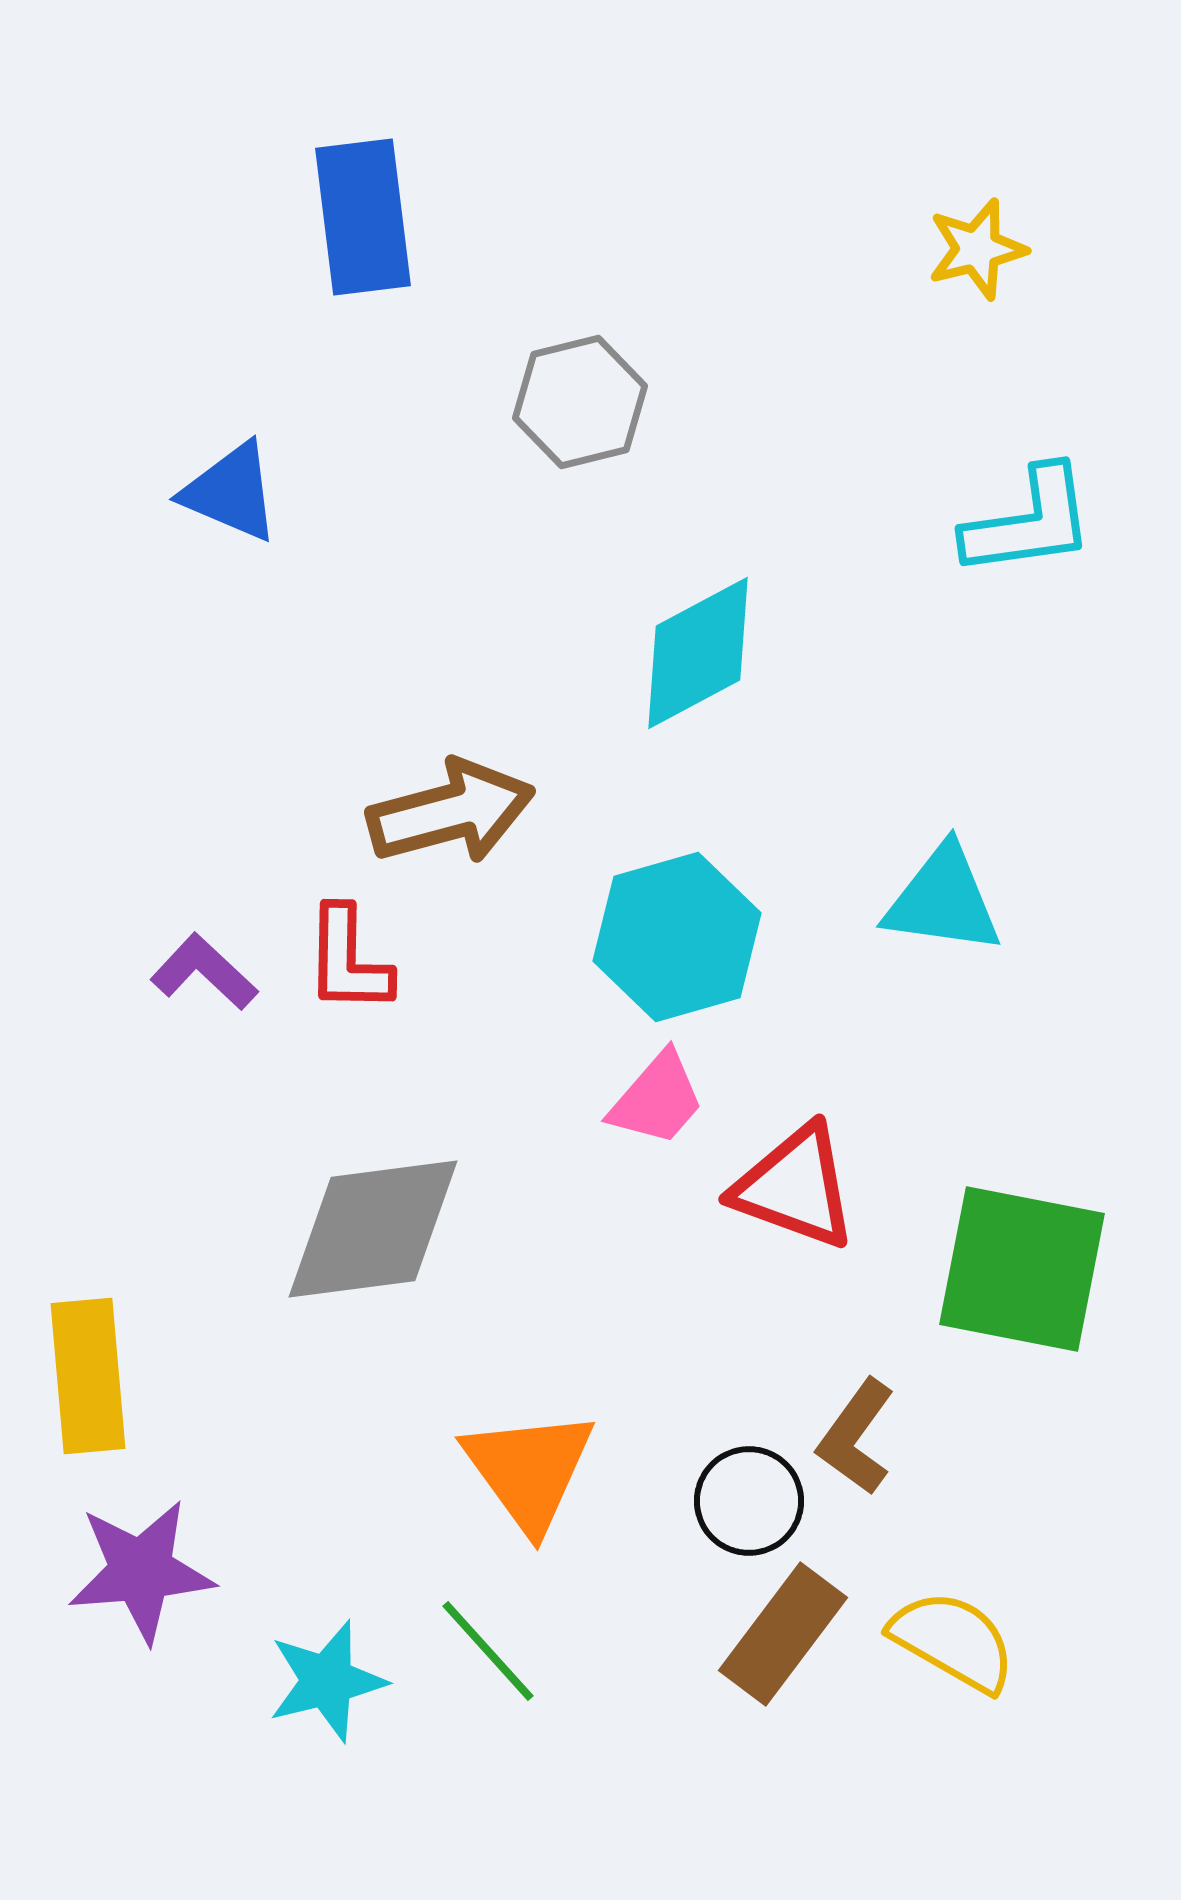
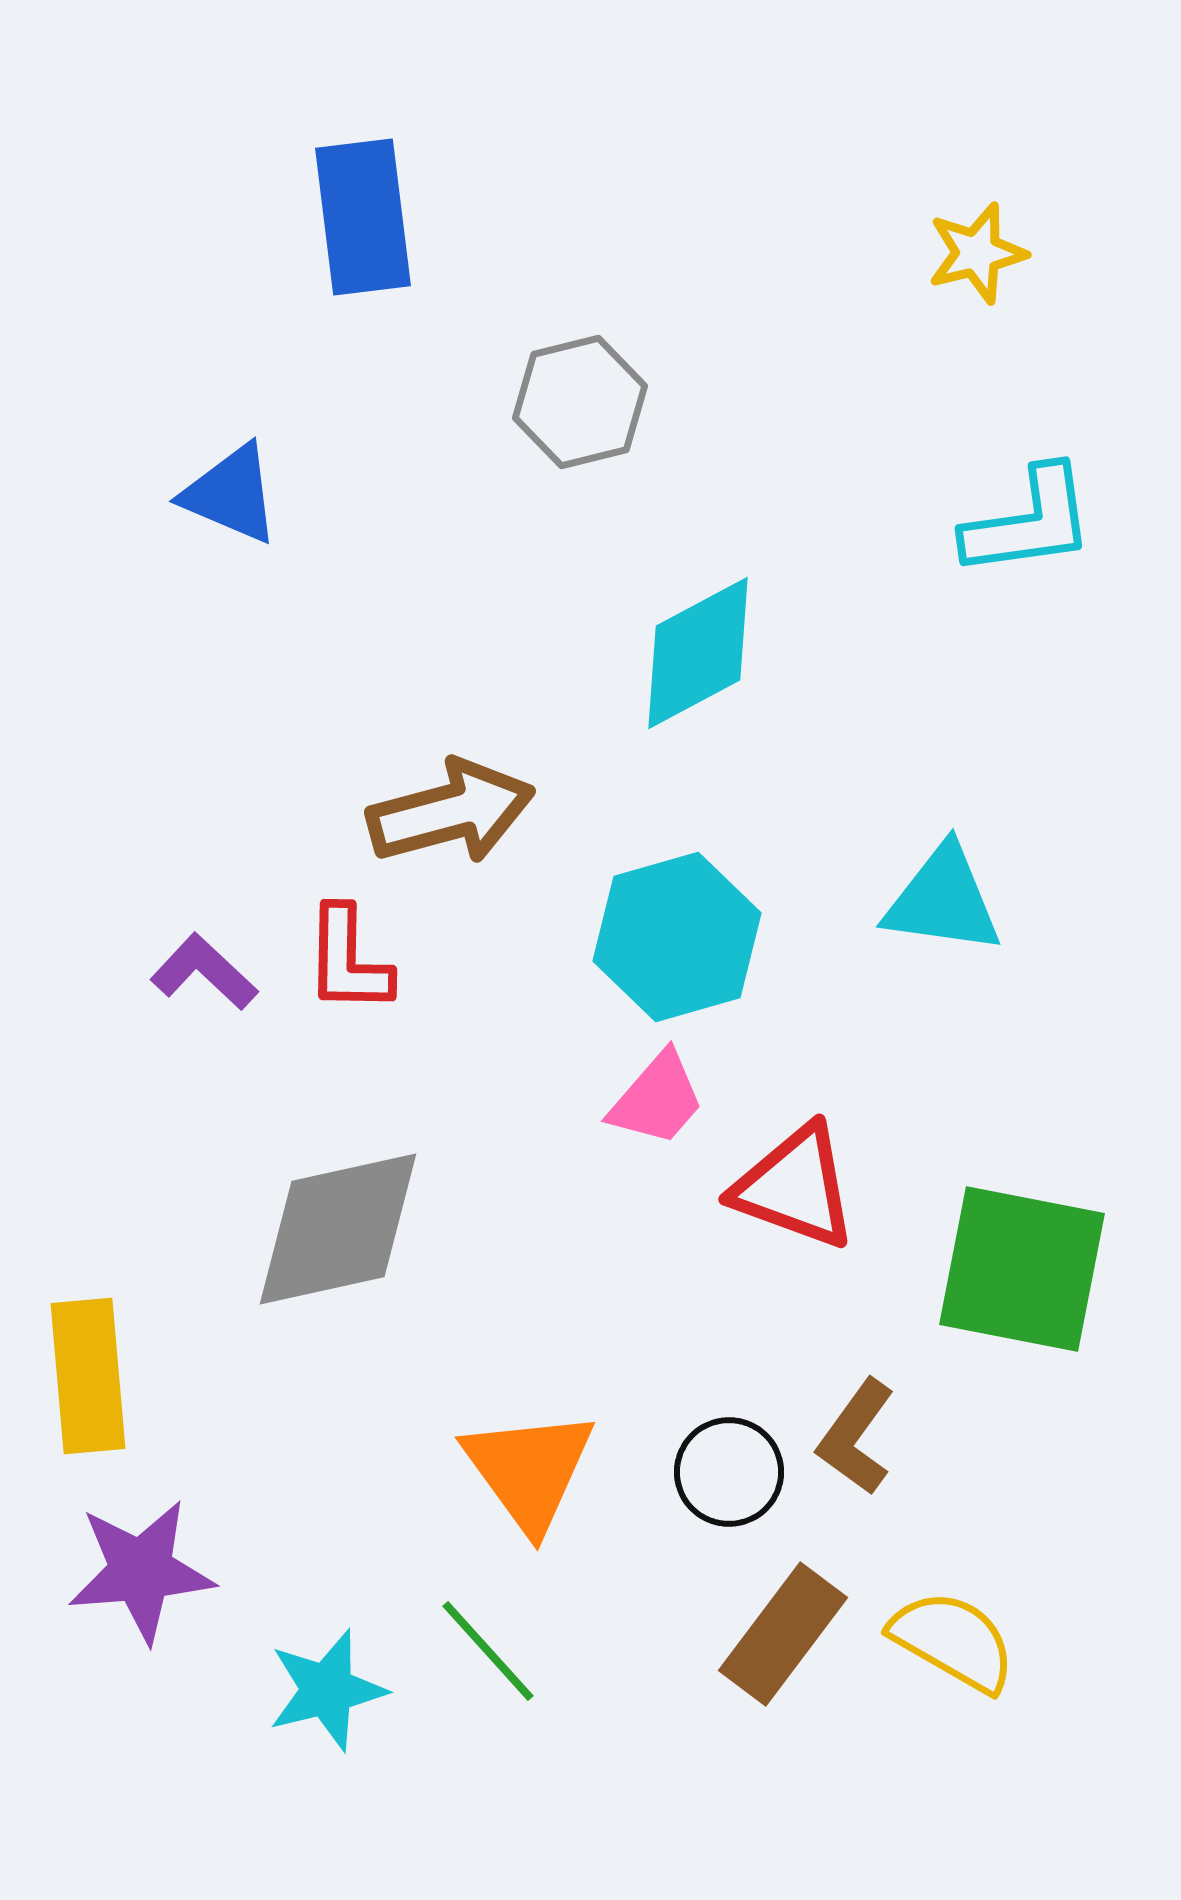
yellow star: moved 4 px down
blue triangle: moved 2 px down
gray diamond: moved 35 px left; rotated 5 degrees counterclockwise
black circle: moved 20 px left, 29 px up
cyan star: moved 9 px down
